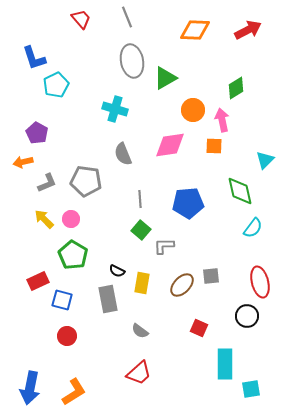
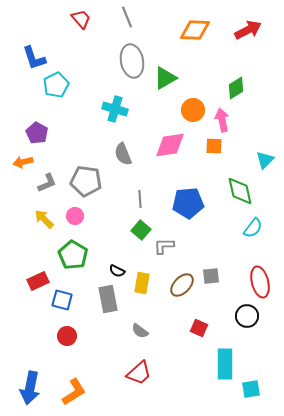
pink circle at (71, 219): moved 4 px right, 3 px up
